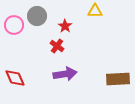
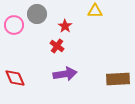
gray circle: moved 2 px up
